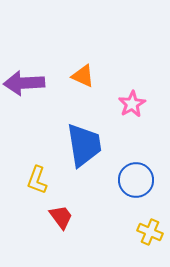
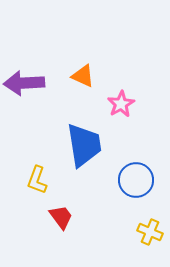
pink star: moved 11 px left
